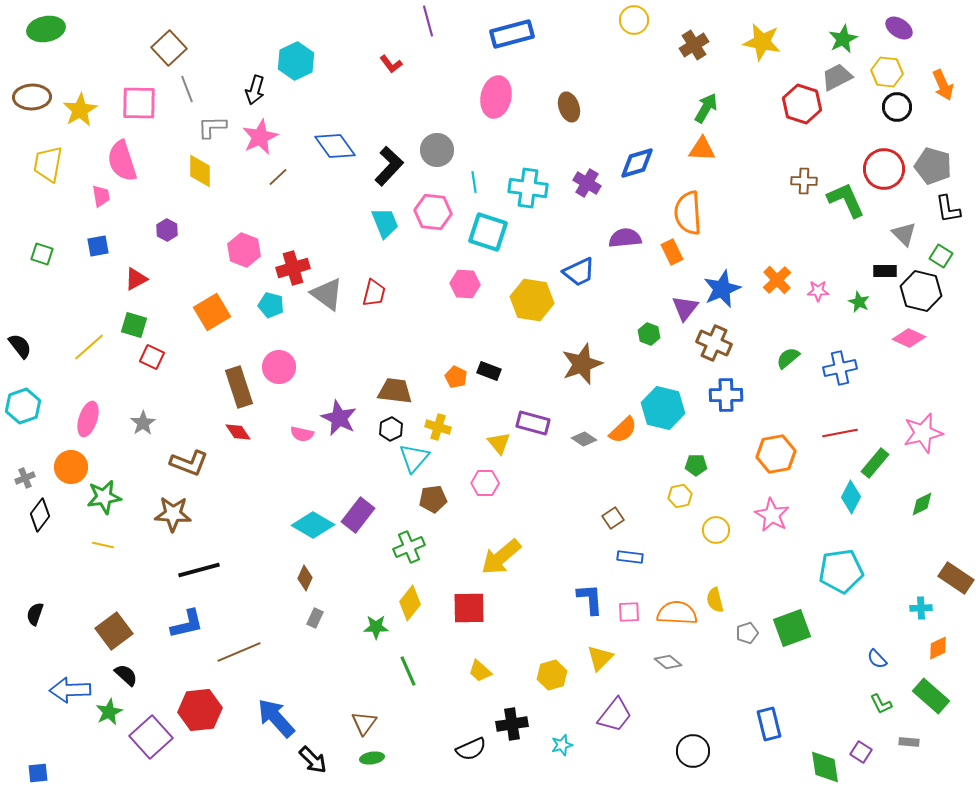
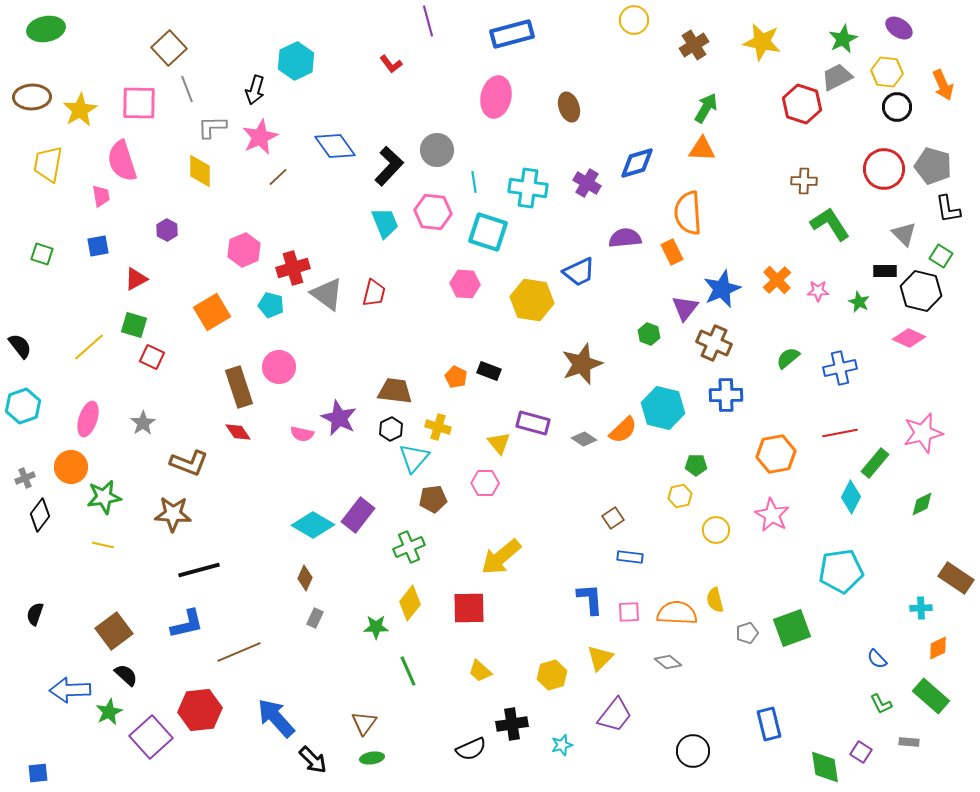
green L-shape at (846, 200): moved 16 px left, 24 px down; rotated 9 degrees counterclockwise
pink hexagon at (244, 250): rotated 16 degrees clockwise
